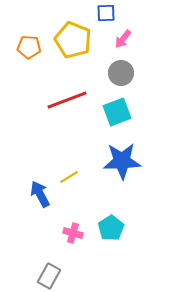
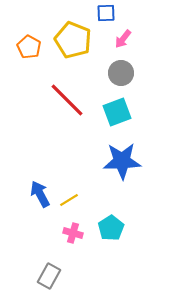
orange pentagon: rotated 25 degrees clockwise
red line: rotated 66 degrees clockwise
yellow line: moved 23 px down
